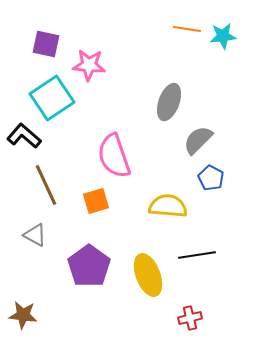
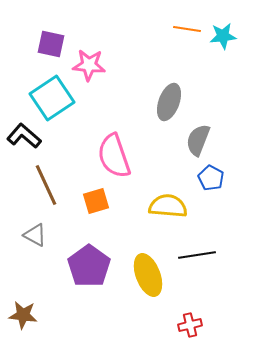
purple square: moved 5 px right
gray semicircle: rotated 24 degrees counterclockwise
red cross: moved 7 px down
